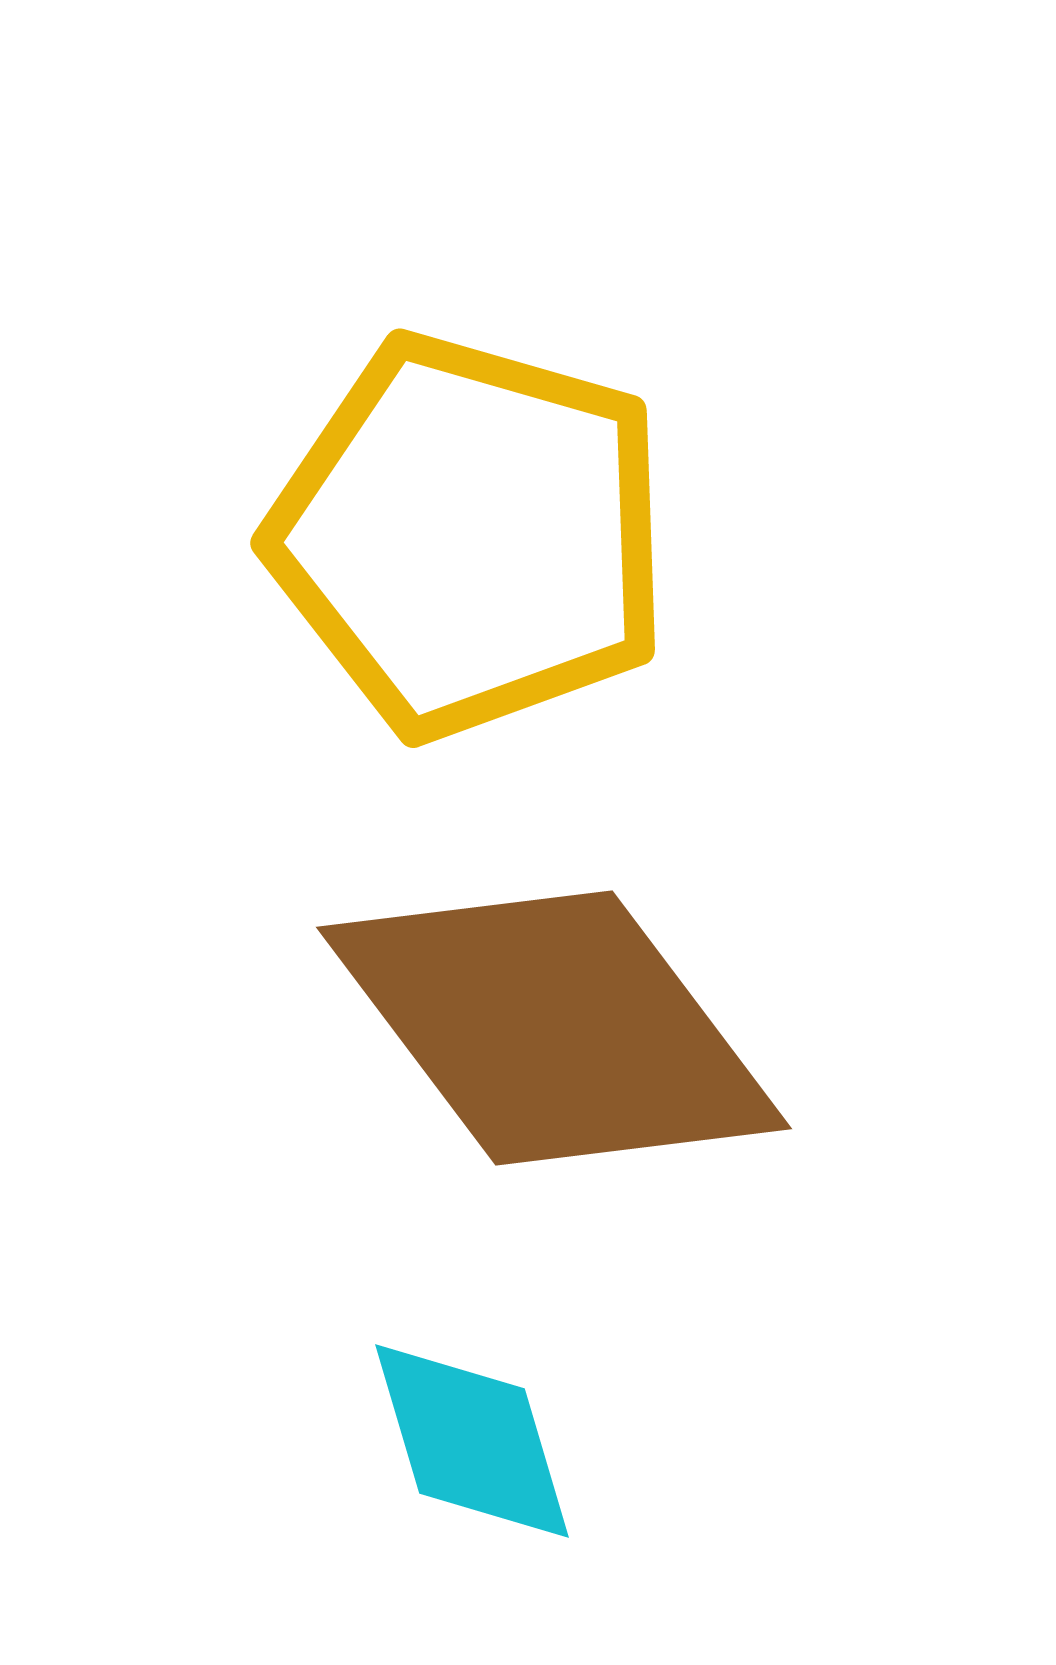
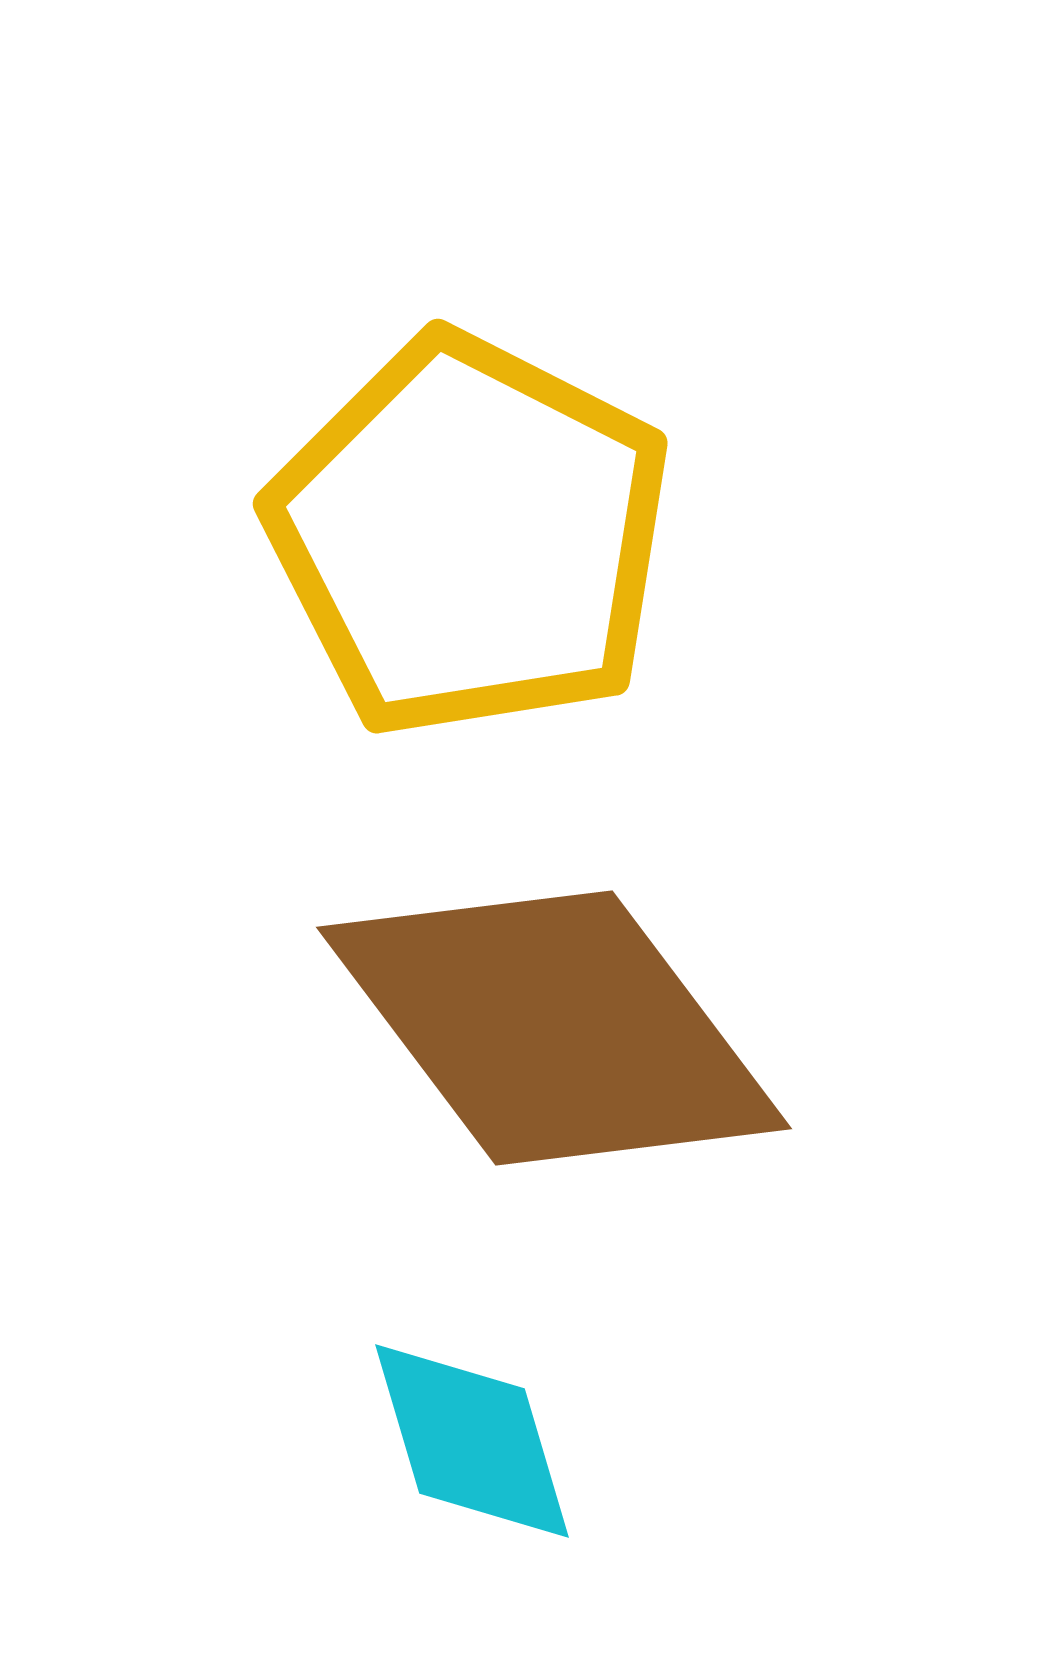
yellow pentagon: rotated 11 degrees clockwise
